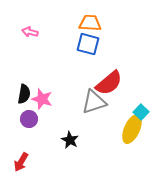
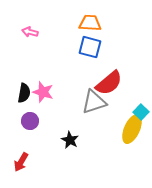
blue square: moved 2 px right, 3 px down
black semicircle: moved 1 px up
pink star: moved 1 px right, 7 px up
purple circle: moved 1 px right, 2 px down
